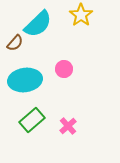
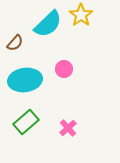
cyan semicircle: moved 10 px right
green rectangle: moved 6 px left, 2 px down
pink cross: moved 2 px down
